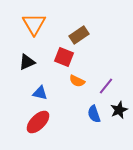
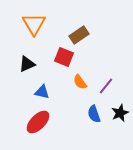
black triangle: moved 2 px down
orange semicircle: moved 3 px right, 1 px down; rotated 28 degrees clockwise
blue triangle: moved 2 px right, 1 px up
black star: moved 1 px right, 3 px down
